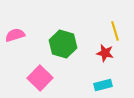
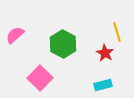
yellow line: moved 2 px right, 1 px down
pink semicircle: rotated 24 degrees counterclockwise
green hexagon: rotated 12 degrees clockwise
red star: rotated 18 degrees clockwise
